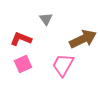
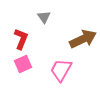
gray triangle: moved 2 px left, 2 px up
red L-shape: rotated 90 degrees clockwise
pink trapezoid: moved 2 px left, 5 px down
